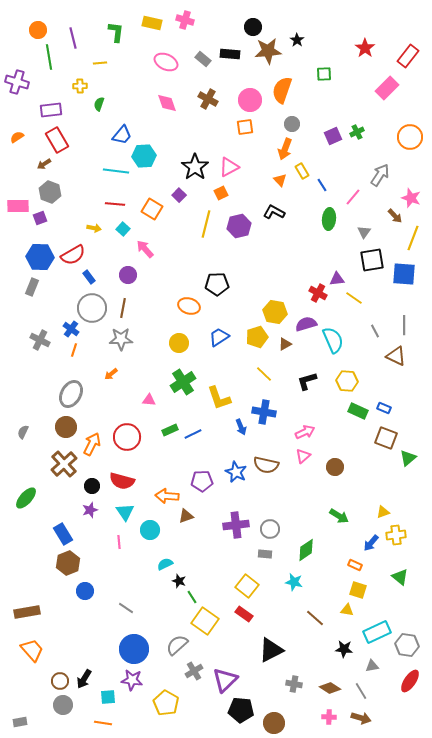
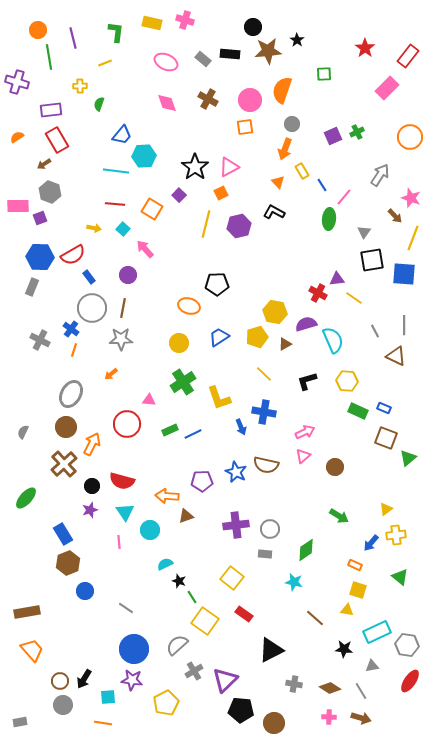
yellow line at (100, 63): moved 5 px right; rotated 16 degrees counterclockwise
orange triangle at (280, 180): moved 2 px left, 2 px down
pink line at (353, 197): moved 9 px left
red circle at (127, 437): moved 13 px up
yellow triangle at (383, 512): moved 3 px right, 3 px up; rotated 16 degrees counterclockwise
yellow square at (247, 586): moved 15 px left, 8 px up
yellow pentagon at (166, 703): rotated 15 degrees clockwise
